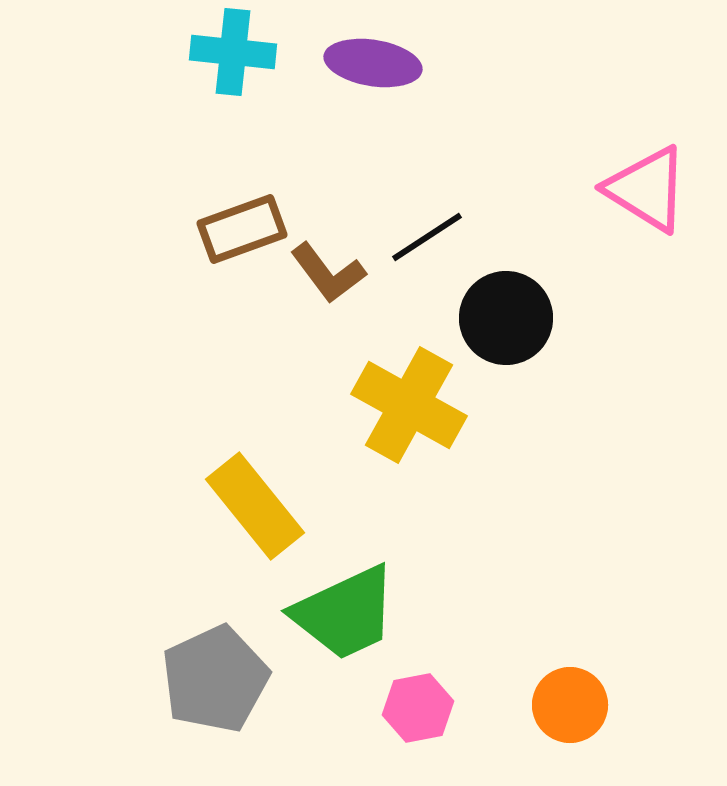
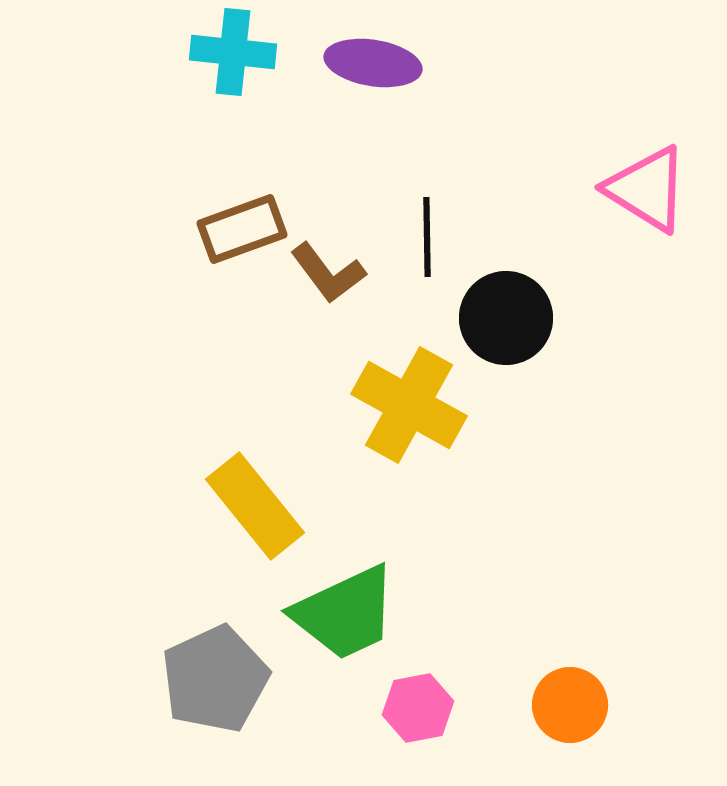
black line: rotated 58 degrees counterclockwise
